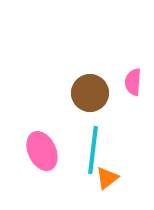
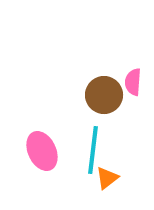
brown circle: moved 14 px right, 2 px down
